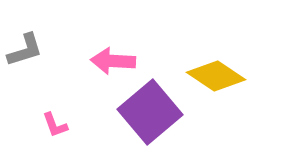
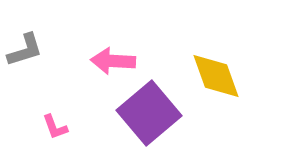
yellow diamond: rotated 36 degrees clockwise
purple square: moved 1 px left, 1 px down
pink L-shape: moved 2 px down
